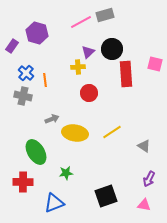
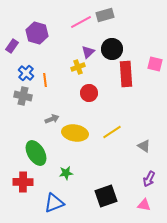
yellow cross: rotated 16 degrees counterclockwise
green ellipse: moved 1 px down
